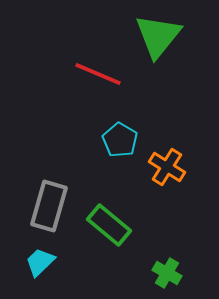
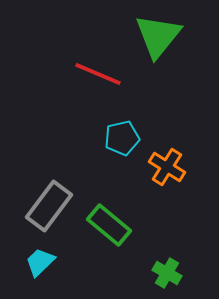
cyan pentagon: moved 2 px right, 2 px up; rotated 28 degrees clockwise
gray rectangle: rotated 21 degrees clockwise
